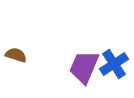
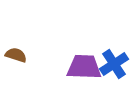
purple trapezoid: rotated 69 degrees clockwise
